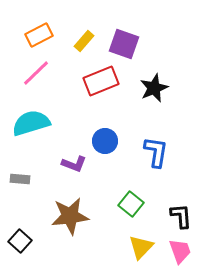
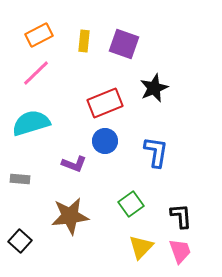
yellow rectangle: rotated 35 degrees counterclockwise
red rectangle: moved 4 px right, 22 px down
green square: rotated 15 degrees clockwise
